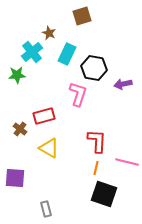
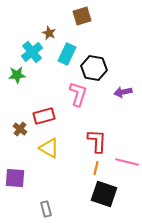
purple arrow: moved 8 px down
